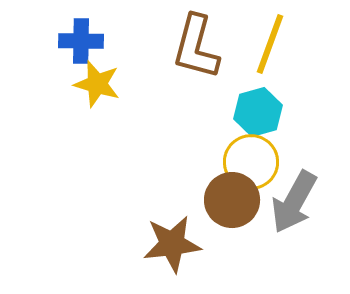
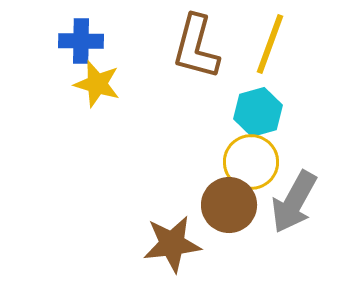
brown circle: moved 3 px left, 5 px down
